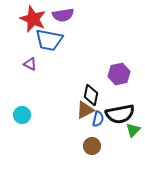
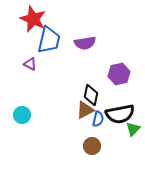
purple semicircle: moved 22 px right, 28 px down
blue trapezoid: rotated 88 degrees counterclockwise
green triangle: moved 1 px up
